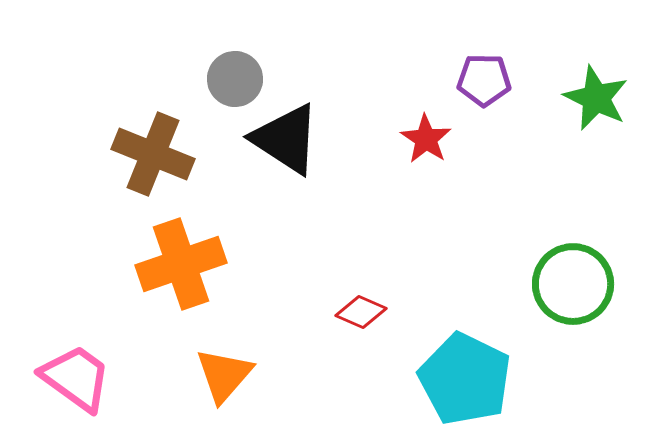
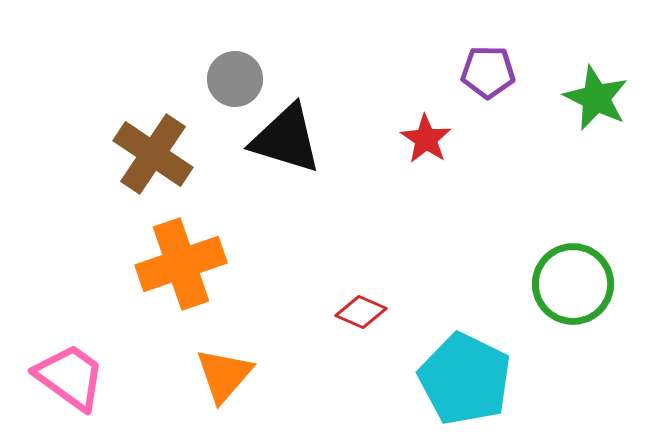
purple pentagon: moved 4 px right, 8 px up
black triangle: rotated 16 degrees counterclockwise
brown cross: rotated 12 degrees clockwise
pink trapezoid: moved 6 px left, 1 px up
